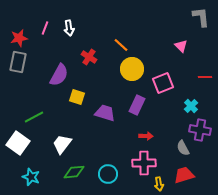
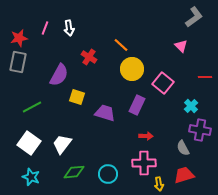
gray L-shape: moved 7 px left; rotated 60 degrees clockwise
pink square: rotated 30 degrees counterclockwise
green line: moved 2 px left, 10 px up
white square: moved 11 px right
